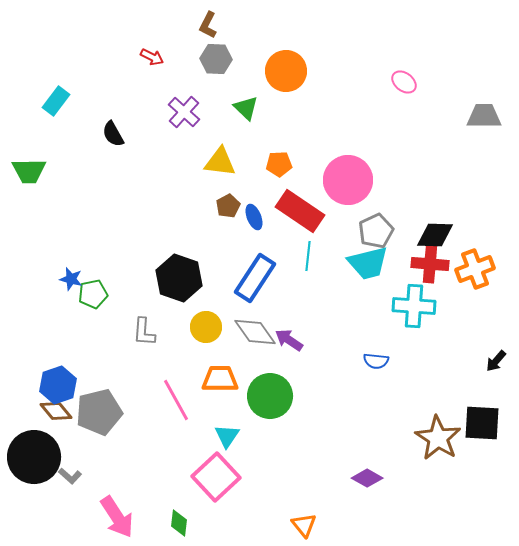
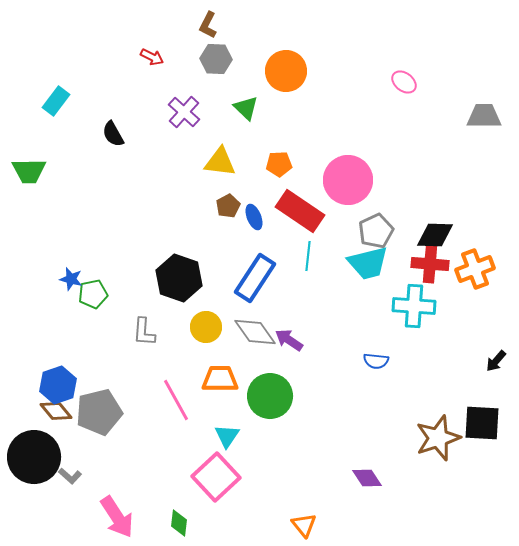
brown star at (438, 438): rotated 21 degrees clockwise
purple diamond at (367, 478): rotated 28 degrees clockwise
